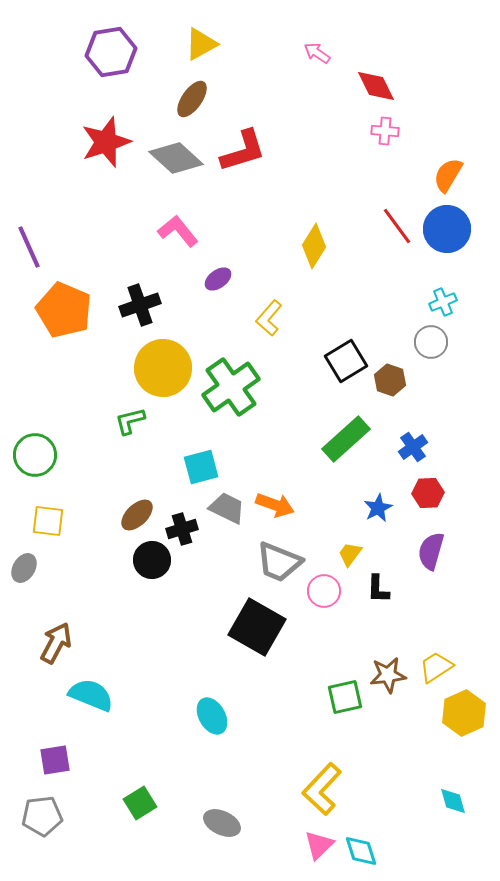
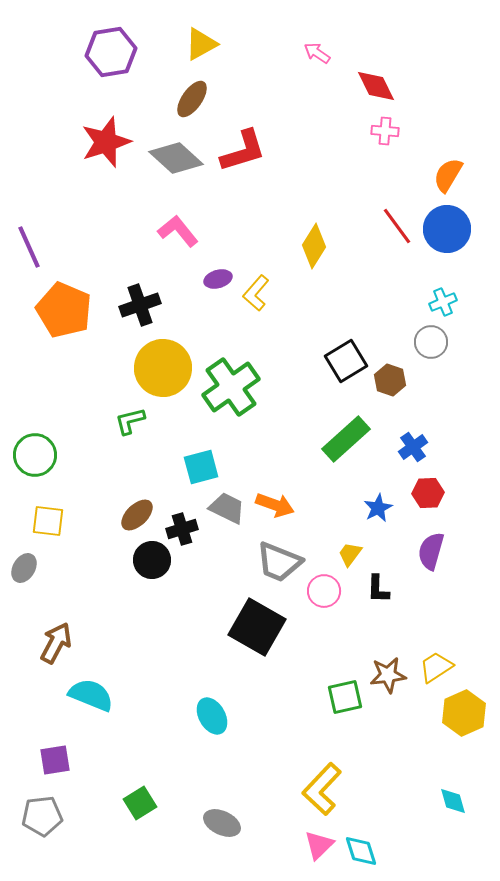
purple ellipse at (218, 279): rotated 20 degrees clockwise
yellow L-shape at (269, 318): moved 13 px left, 25 px up
